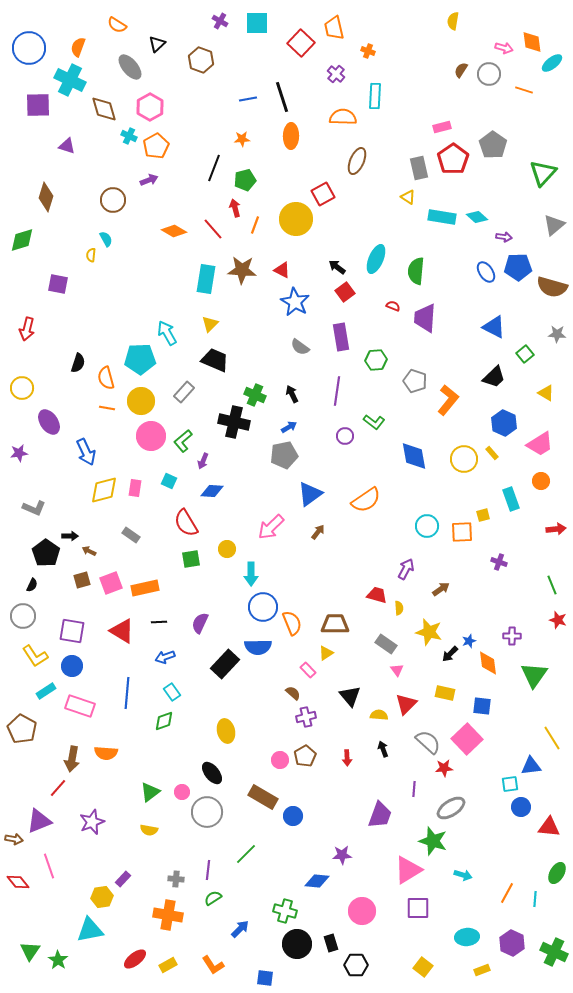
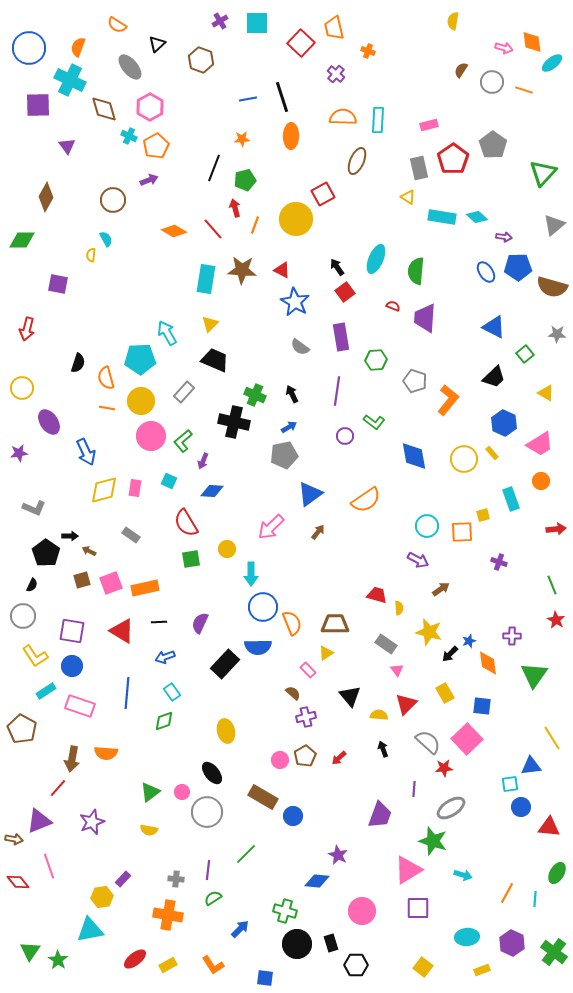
purple cross at (220, 21): rotated 28 degrees clockwise
gray circle at (489, 74): moved 3 px right, 8 px down
cyan rectangle at (375, 96): moved 3 px right, 24 px down
pink rectangle at (442, 127): moved 13 px left, 2 px up
purple triangle at (67, 146): rotated 36 degrees clockwise
brown diamond at (46, 197): rotated 12 degrees clockwise
green diamond at (22, 240): rotated 16 degrees clockwise
black arrow at (337, 267): rotated 18 degrees clockwise
purple arrow at (406, 569): moved 12 px right, 9 px up; rotated 90 degrees clockwise
red star at (558, 620): moved 2 px left; rotated 12 degrees clockwise
yellow rectangle at (445, 693): rotated 48 degrees clockwise
red arrow at (347, 758): moved 8 px left; rotated 49 degrees clockwise
purple star at (342, 855): moved 4 px left; rotated 30 degrees clockwise
green cross at (554, 952): rotated 12 degrees clockwise
